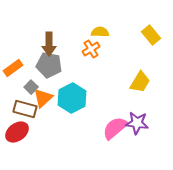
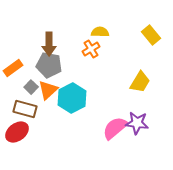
orange triangle: moved 5 px right, 8 px up
